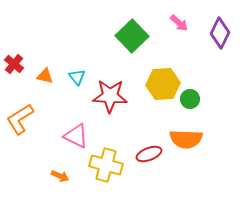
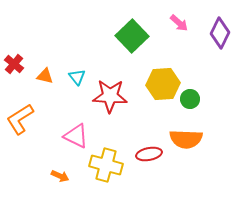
red ellipse: rotated 10 degrees clockwise
